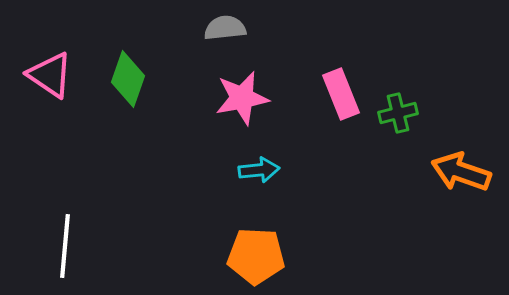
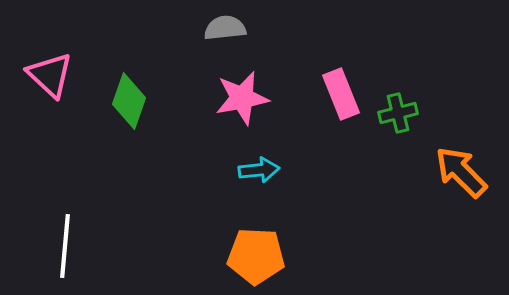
pink triangle: rotated 9 degrees clockwise
green diamond: moved 1 px right, 22 px down
orange arrow: rotated 26 degrees clockwise
